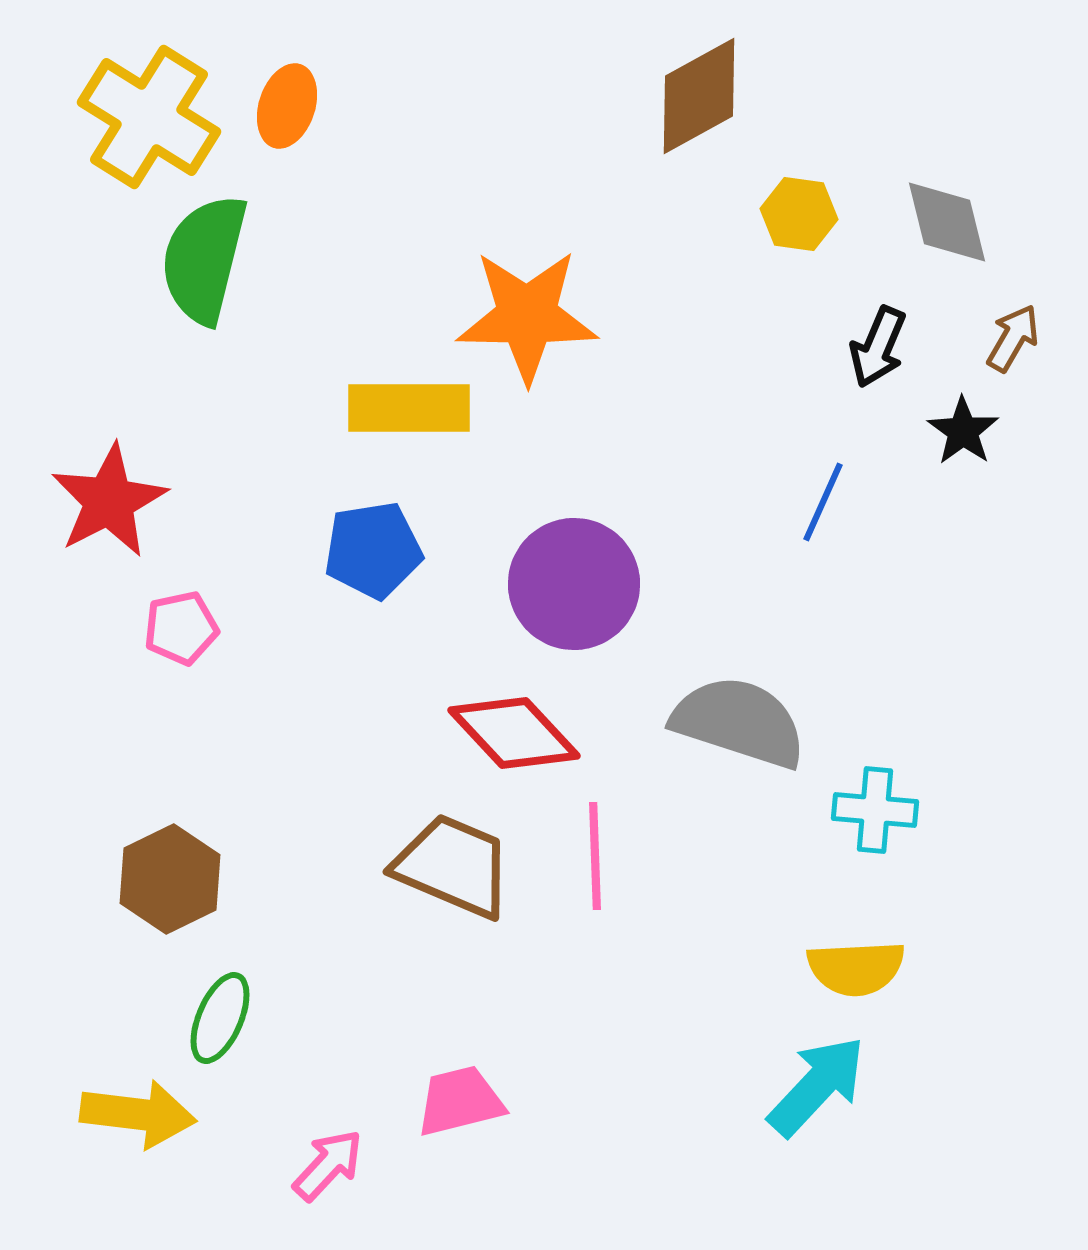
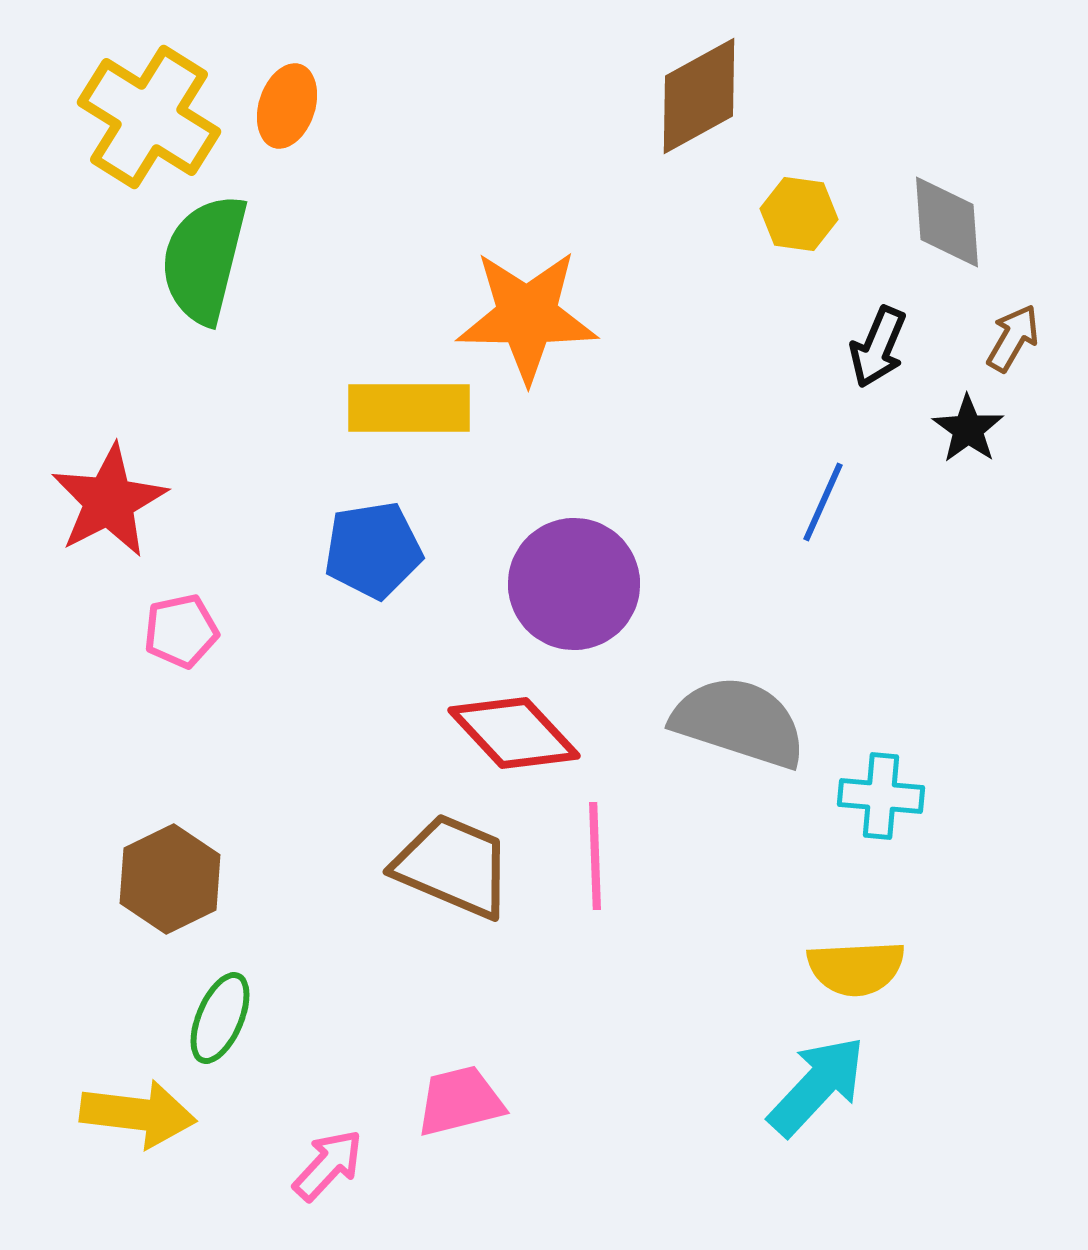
gray diamond: rotated 10 degrees clockwise
black star: moved 5 px right, 2 px up
pink pentagon: moved 3 px down
cyan cross: moved 6 px right, 14 px up
